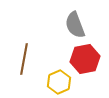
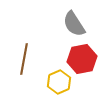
gray semicircle: moved 1 px left, 1 px up; rotated 12 degrees counterclockwise
red hexagon: moved 3 px left
